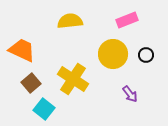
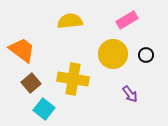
pink rectangle: rotated 10 degrees counterclockwise
orange trapezoid: rotated 12 degrees clockwise
yellow cross: rotated 24 degrees counterclockwise
